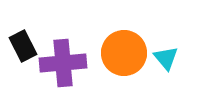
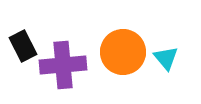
orange circle: moved 1 px left, 1 px up
purple cross: moved 2 px down
